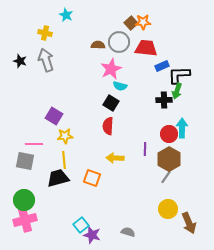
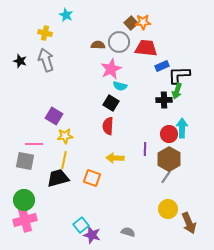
yellow line: rotated 18 degrees clockwise
